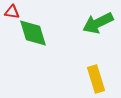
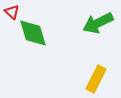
red triangle: rotated 35 degrees clockwise
yellow rectangle: rotated 44 degrees clockwise
